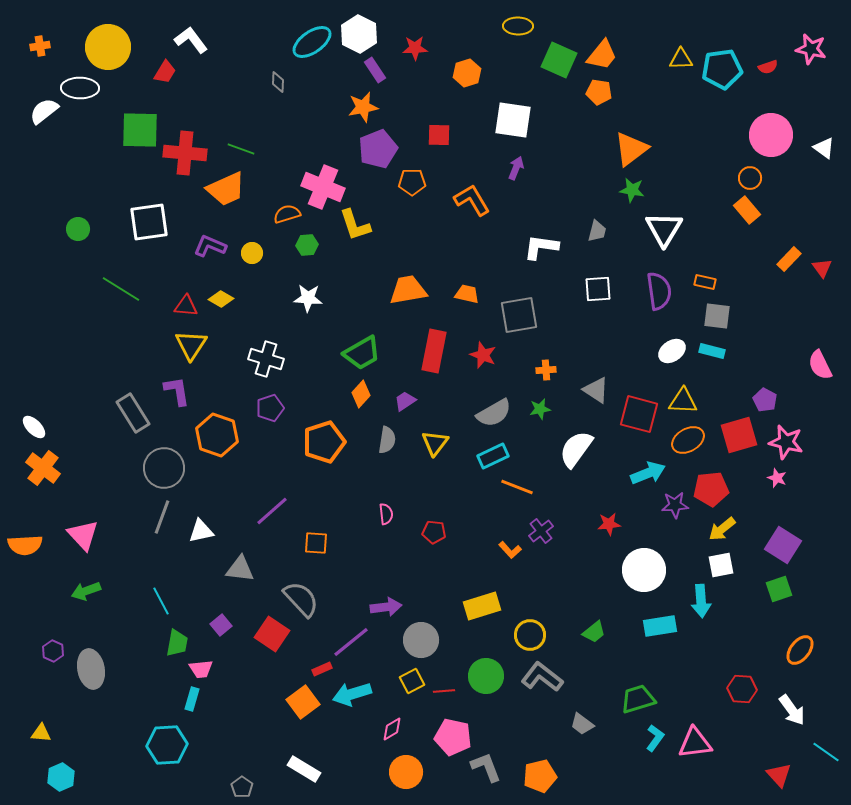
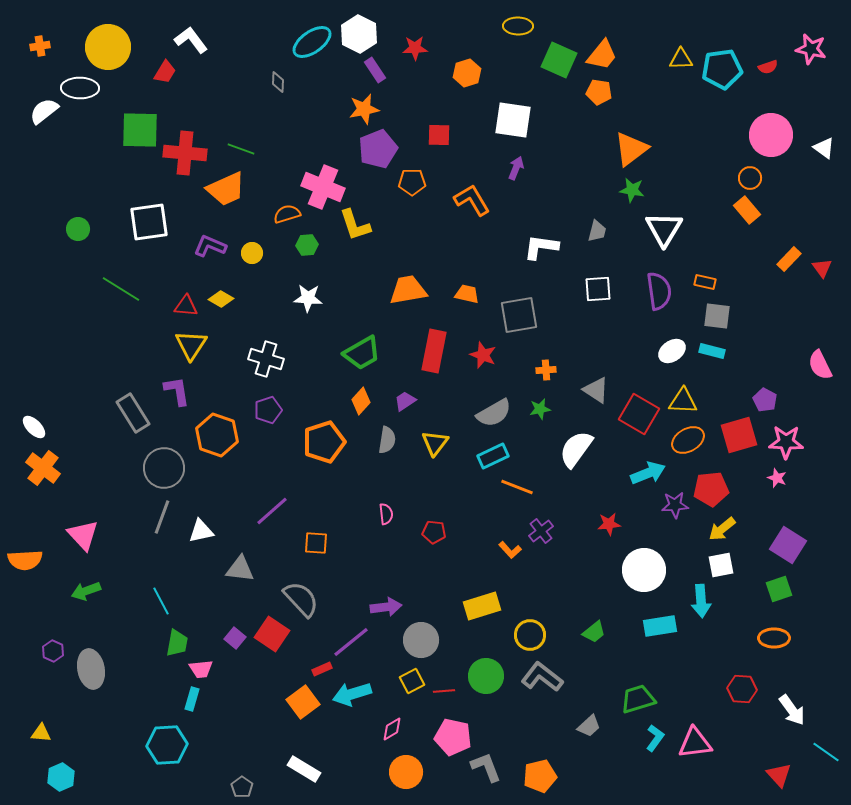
orange star at (363, 107): moved 1 px right, 2 px down
orange diamond at (361, 394): moved 7 px down
purple pentagon at (270, 408): moved 2 px left, 2 px down
red square at (639, 414): rotated 15 degrees clockwise
pink star at (786, 442): rotated 12 degrees counterclockwise
orange semicircle at (25, 545): moved 15 px down
purple square at (783, 545): moved 5 px right
purple square at (221, 625): moved 14 px right, 13 px down; rotated 10 degrees counterclockwise
orange ellipse at (800, 650): moved 26 px left, 12 px up; rotated 52 degrees clockwise
gray trapezoid at (582, 724): moved 7 px right, 2 px down; rotated 80 degrees counterclockwise
